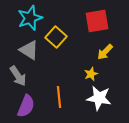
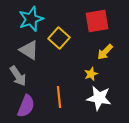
cyan star: moved 1 px right, 1 px down
yellow square: moved 3 px right, 1 px down
